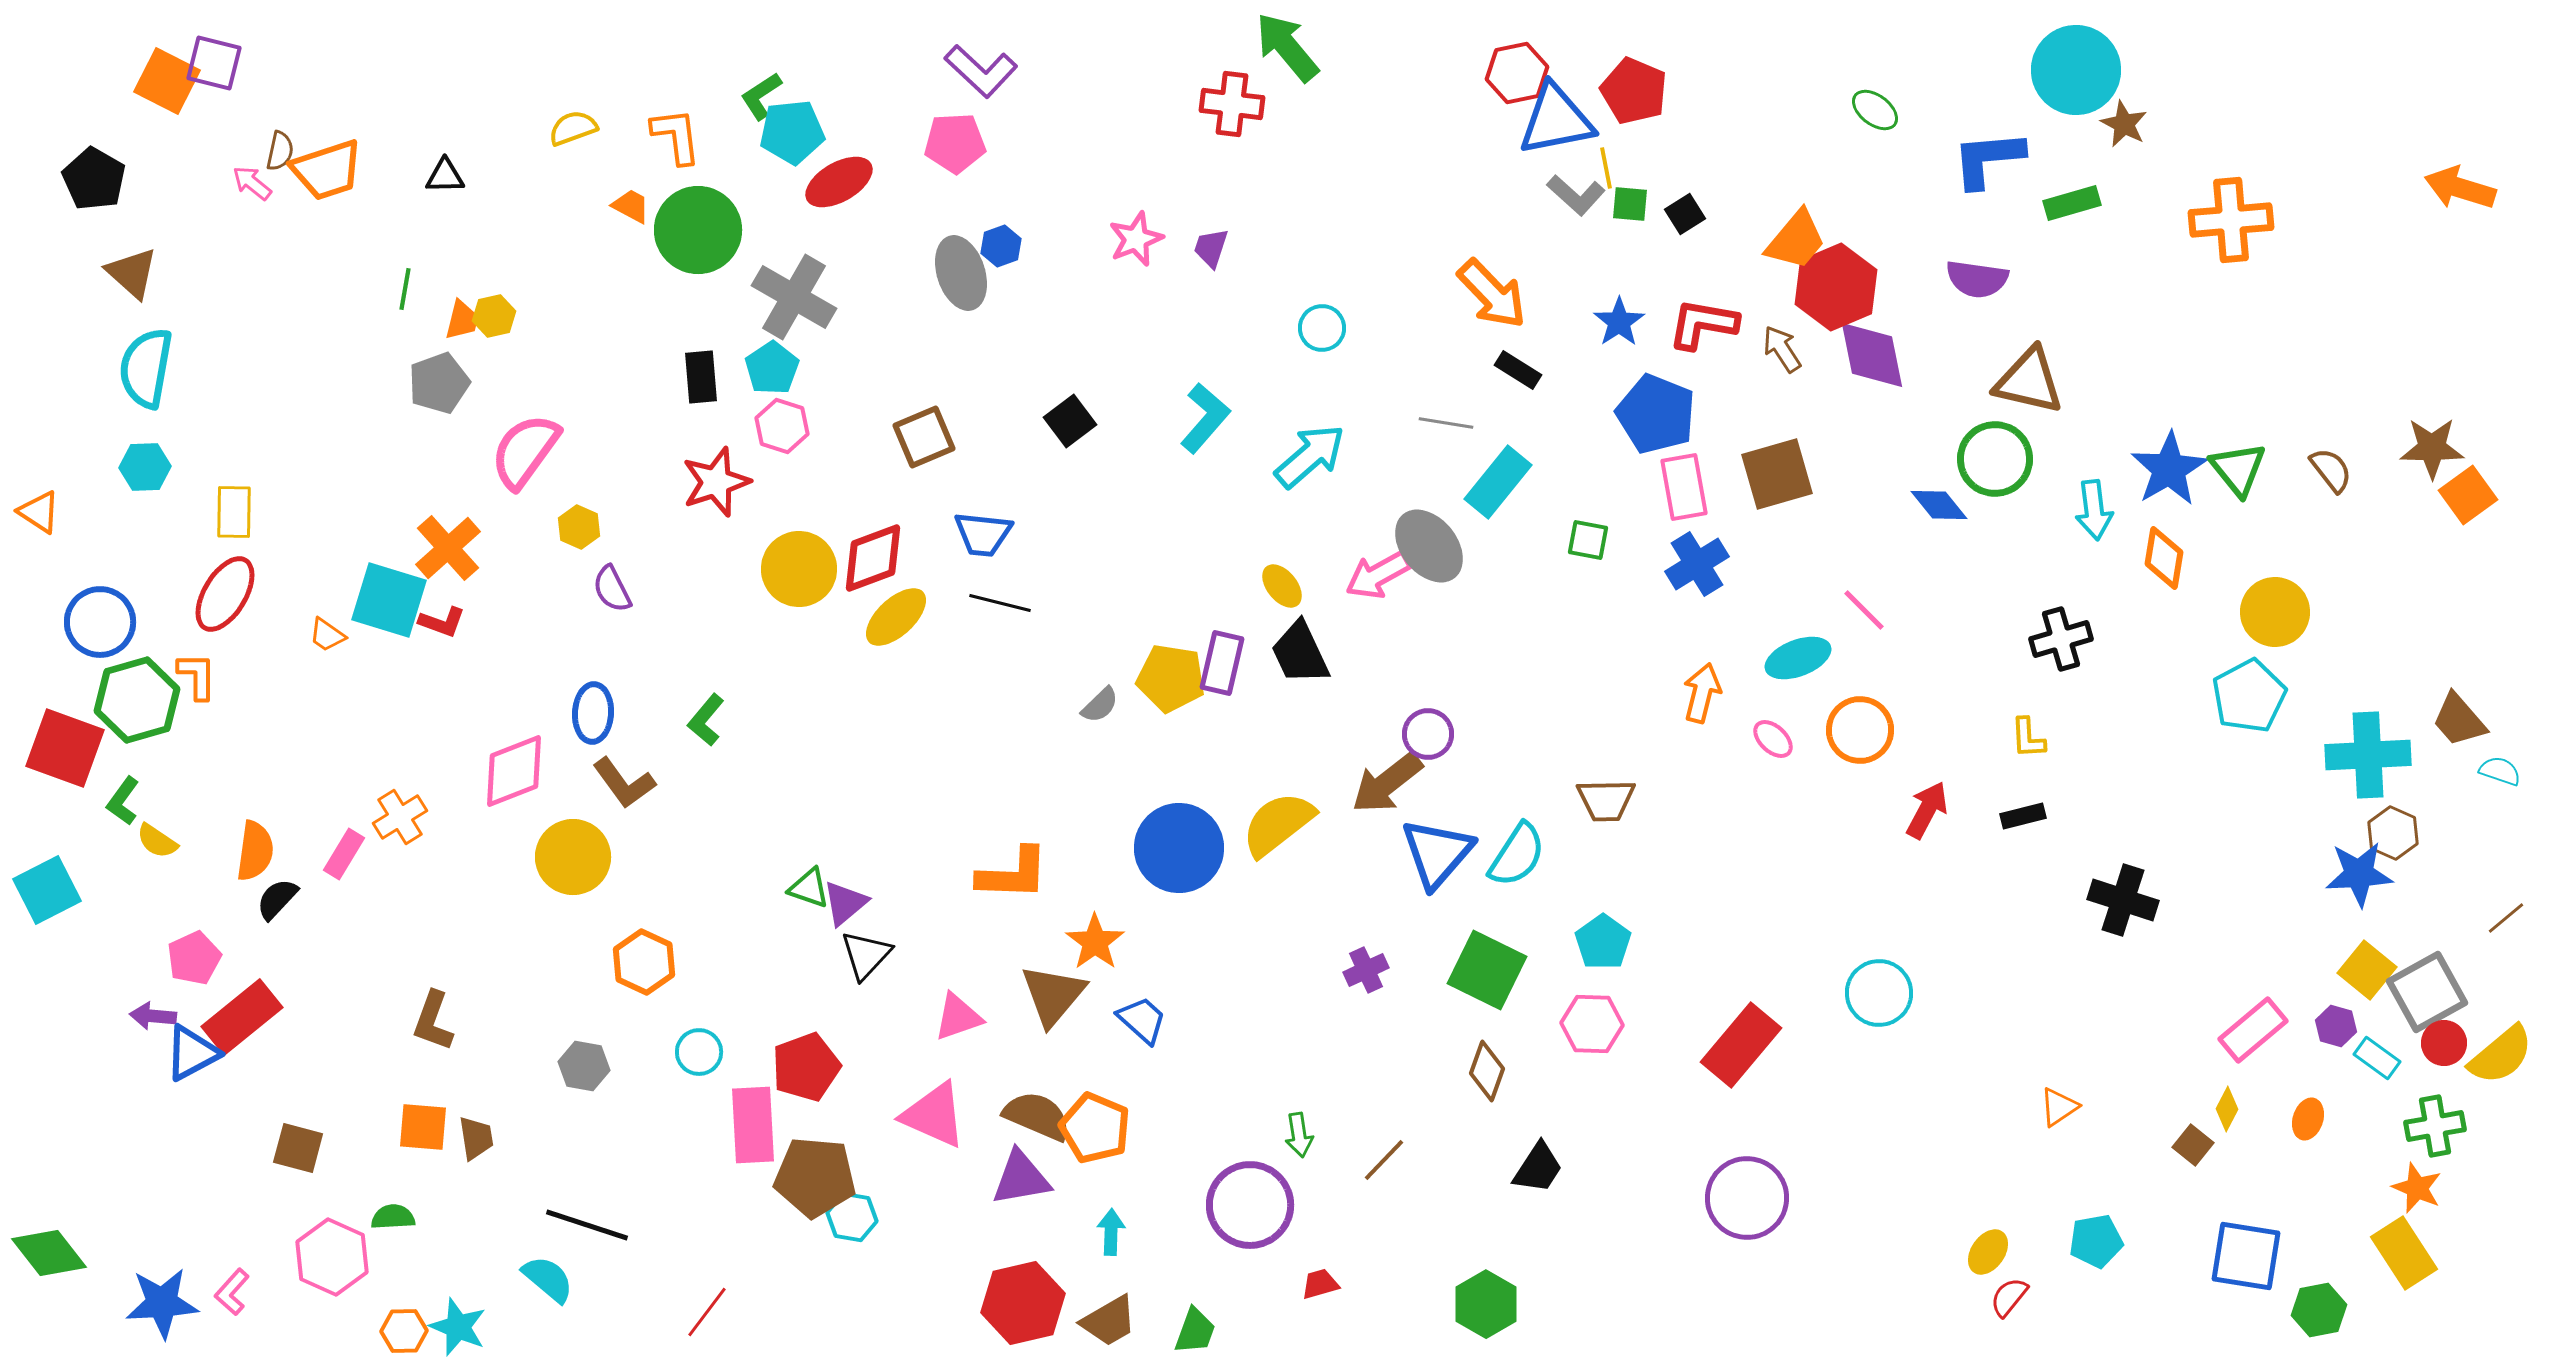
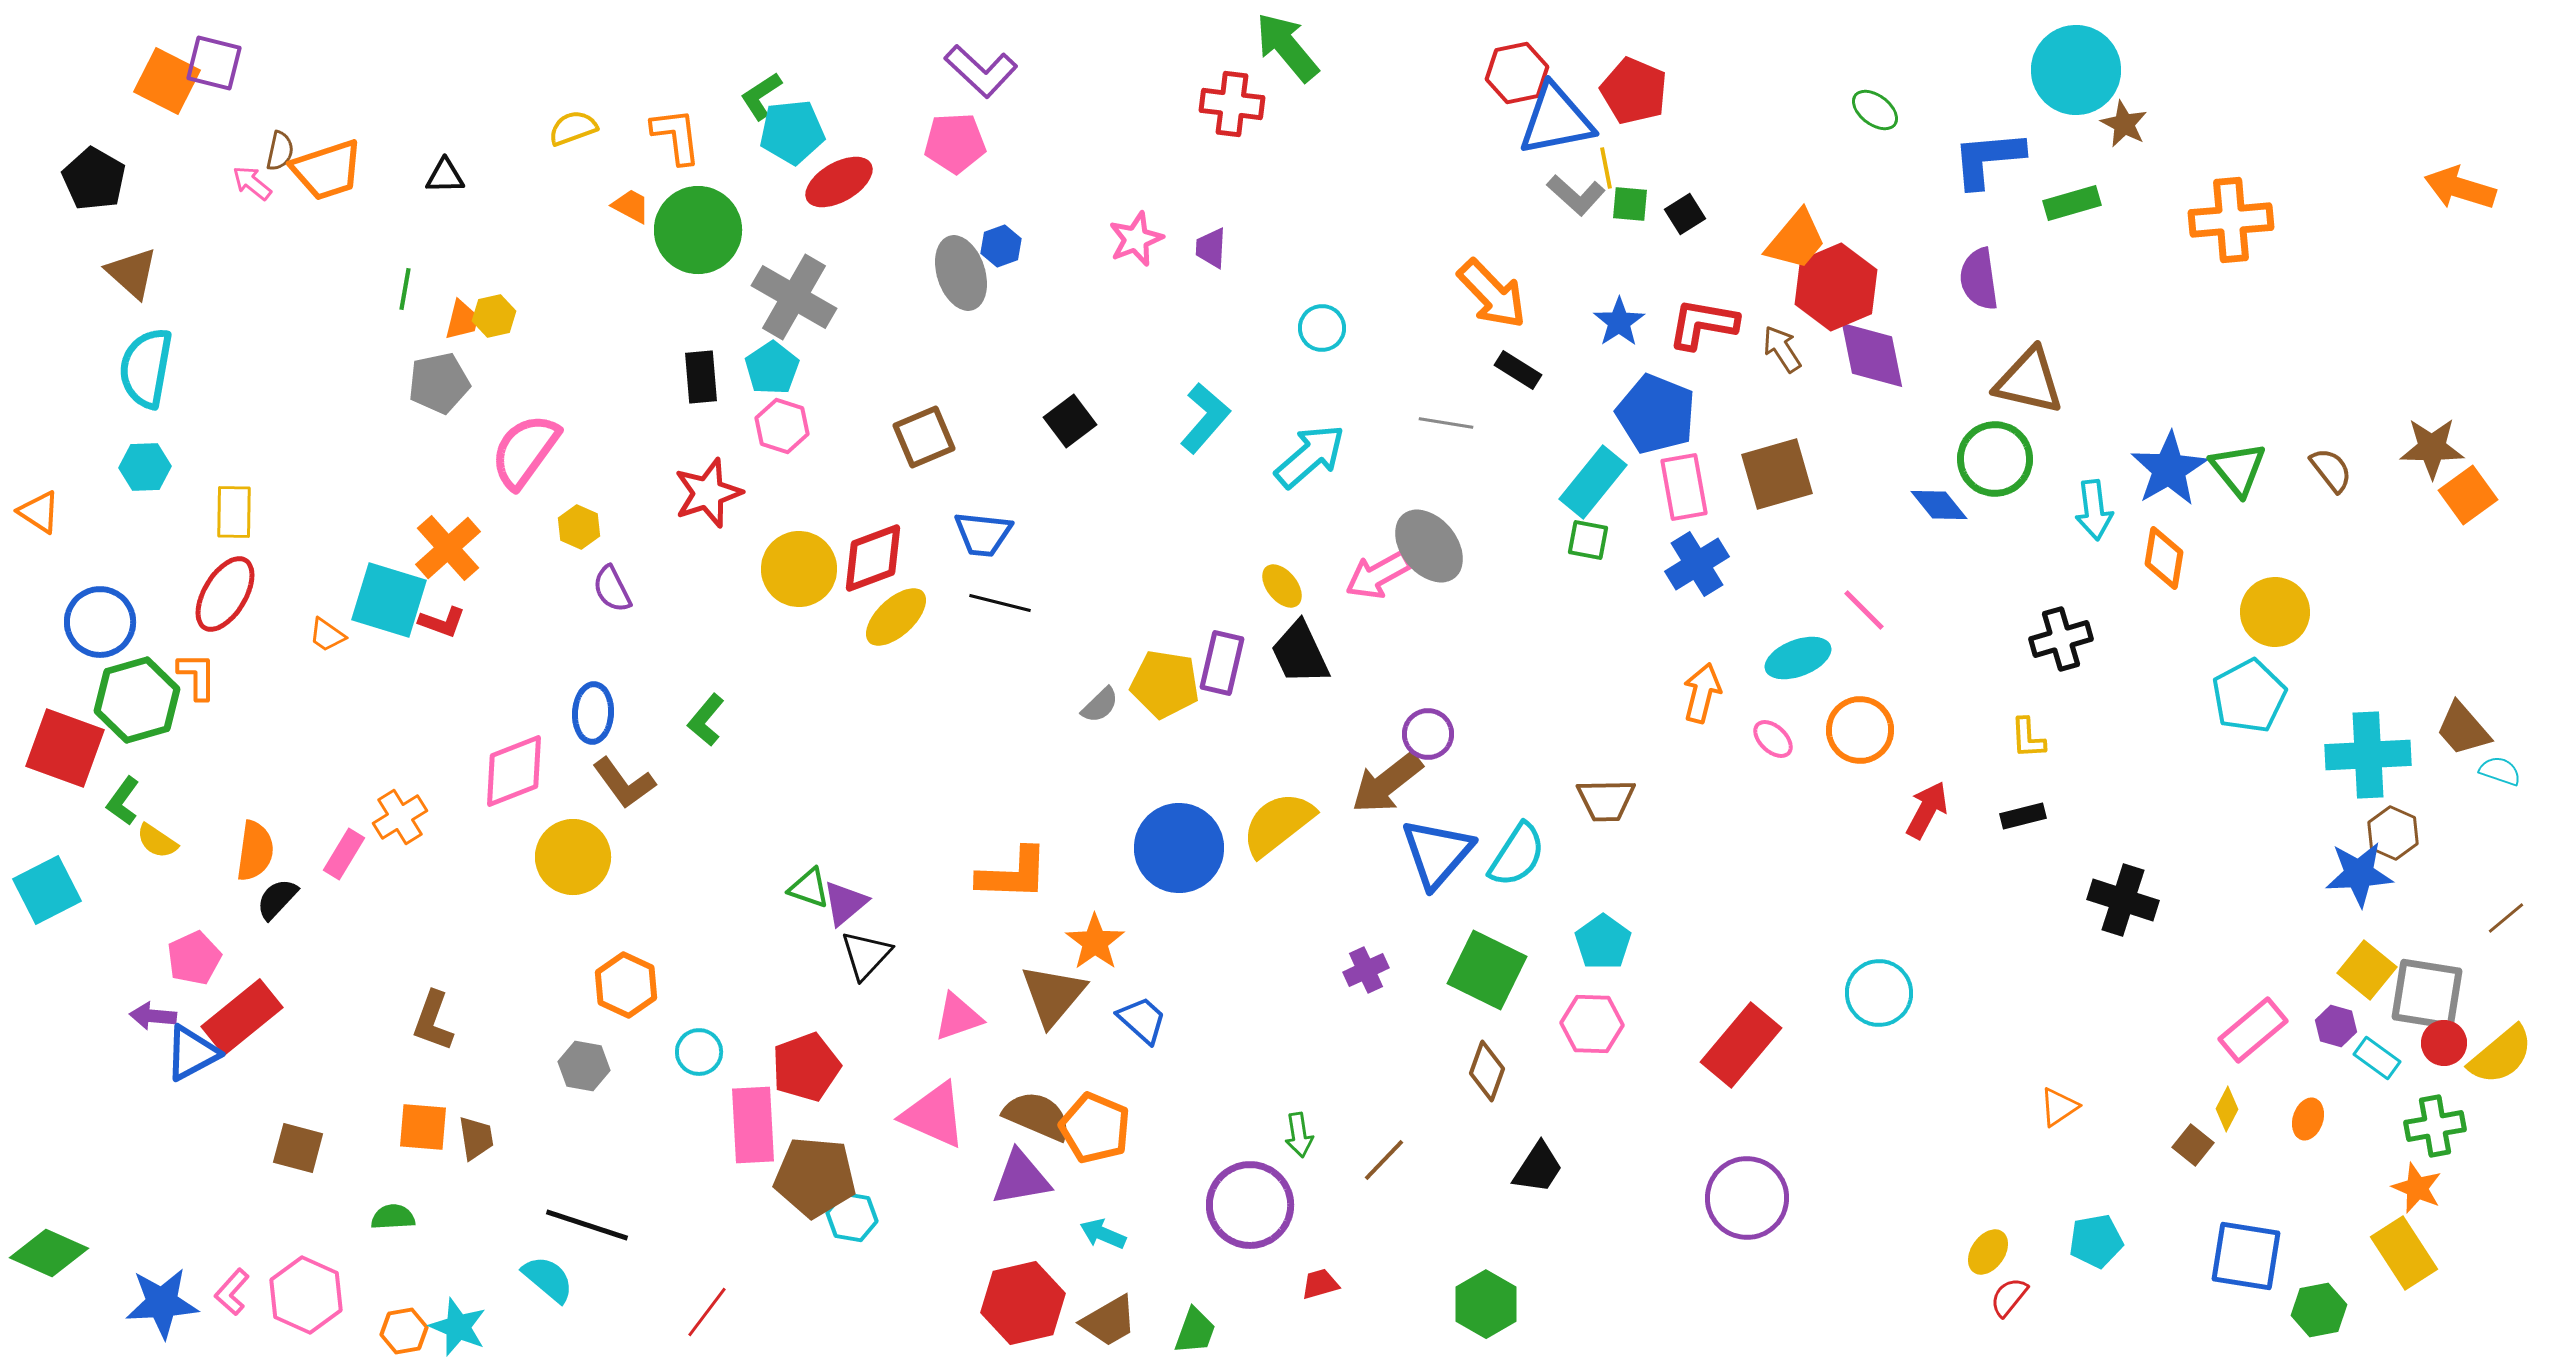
purple trapezoid at (1211, 248): rotated 15 degrees counterclockwise
purple semicircle at (1977, 279): moved 2 px right; rotated 74 degrees clockwise
gray pentagon at (439, 383): rotated 8 degrees clockwise
red star at (716, 482): moved 8 px left, 11 px down
cyan rectangle at (1498, 482): moved 95 px right
yellow pentagon at (1171, 678): moved 6 px left, 6 px down
brown trapezoid at (2459, 720): moved 4 px right, 9 px down
orange hexagon at (644, 962): moved 18 px left, 23 px down
gray square at (2427, 992): moved 2 px down; rotated 38 degrees clockwise
cyan arrow at (1111, 1232): moved 8 px left, 2 px down; rotated 69 degrees counterclockwise
green diamond at (49, 1253): rotated 28 degrees counterclockwise
pink hexagon at (332, 1257): moved 26 px left, 38 px down
orange hexagon at (404, 1331): rotated 9 degrees counterclockwise
